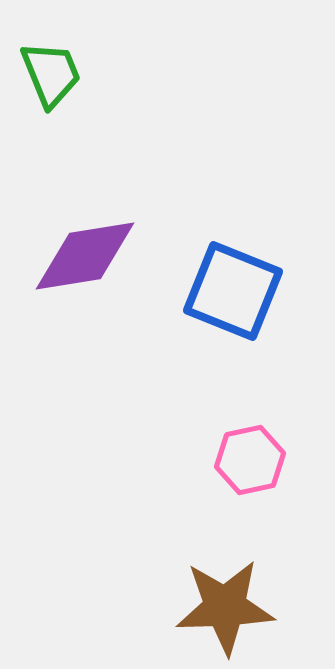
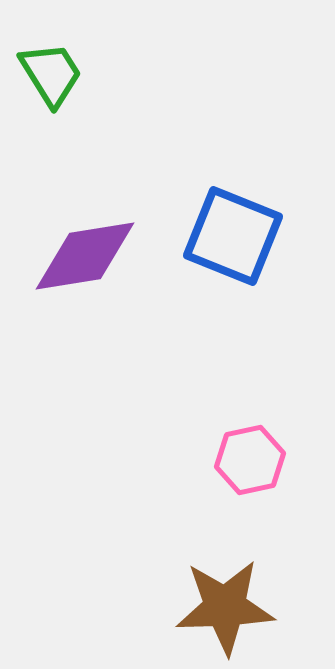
green trapezoid: rotated 10 degrees counterclockwise
blue square: moved 55 px up
